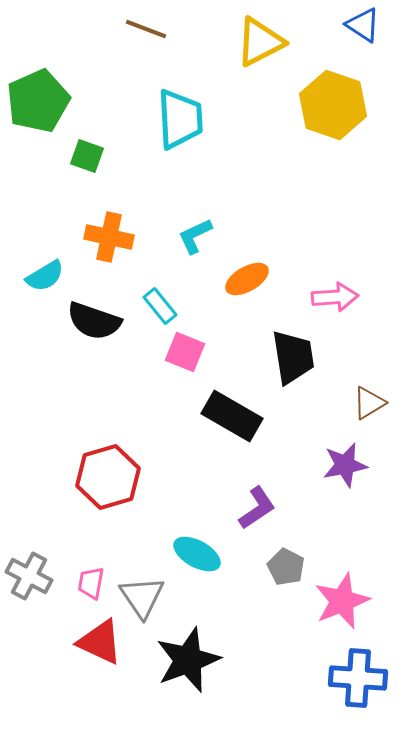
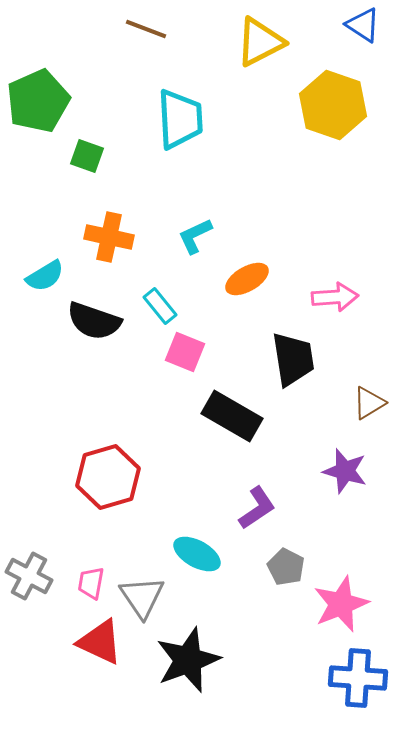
black trapezoid: moved 2 px down
purple star: moved 6 px down; rotated 27 degrees clockwise
pink star: moved 1 px left, 3 px down
